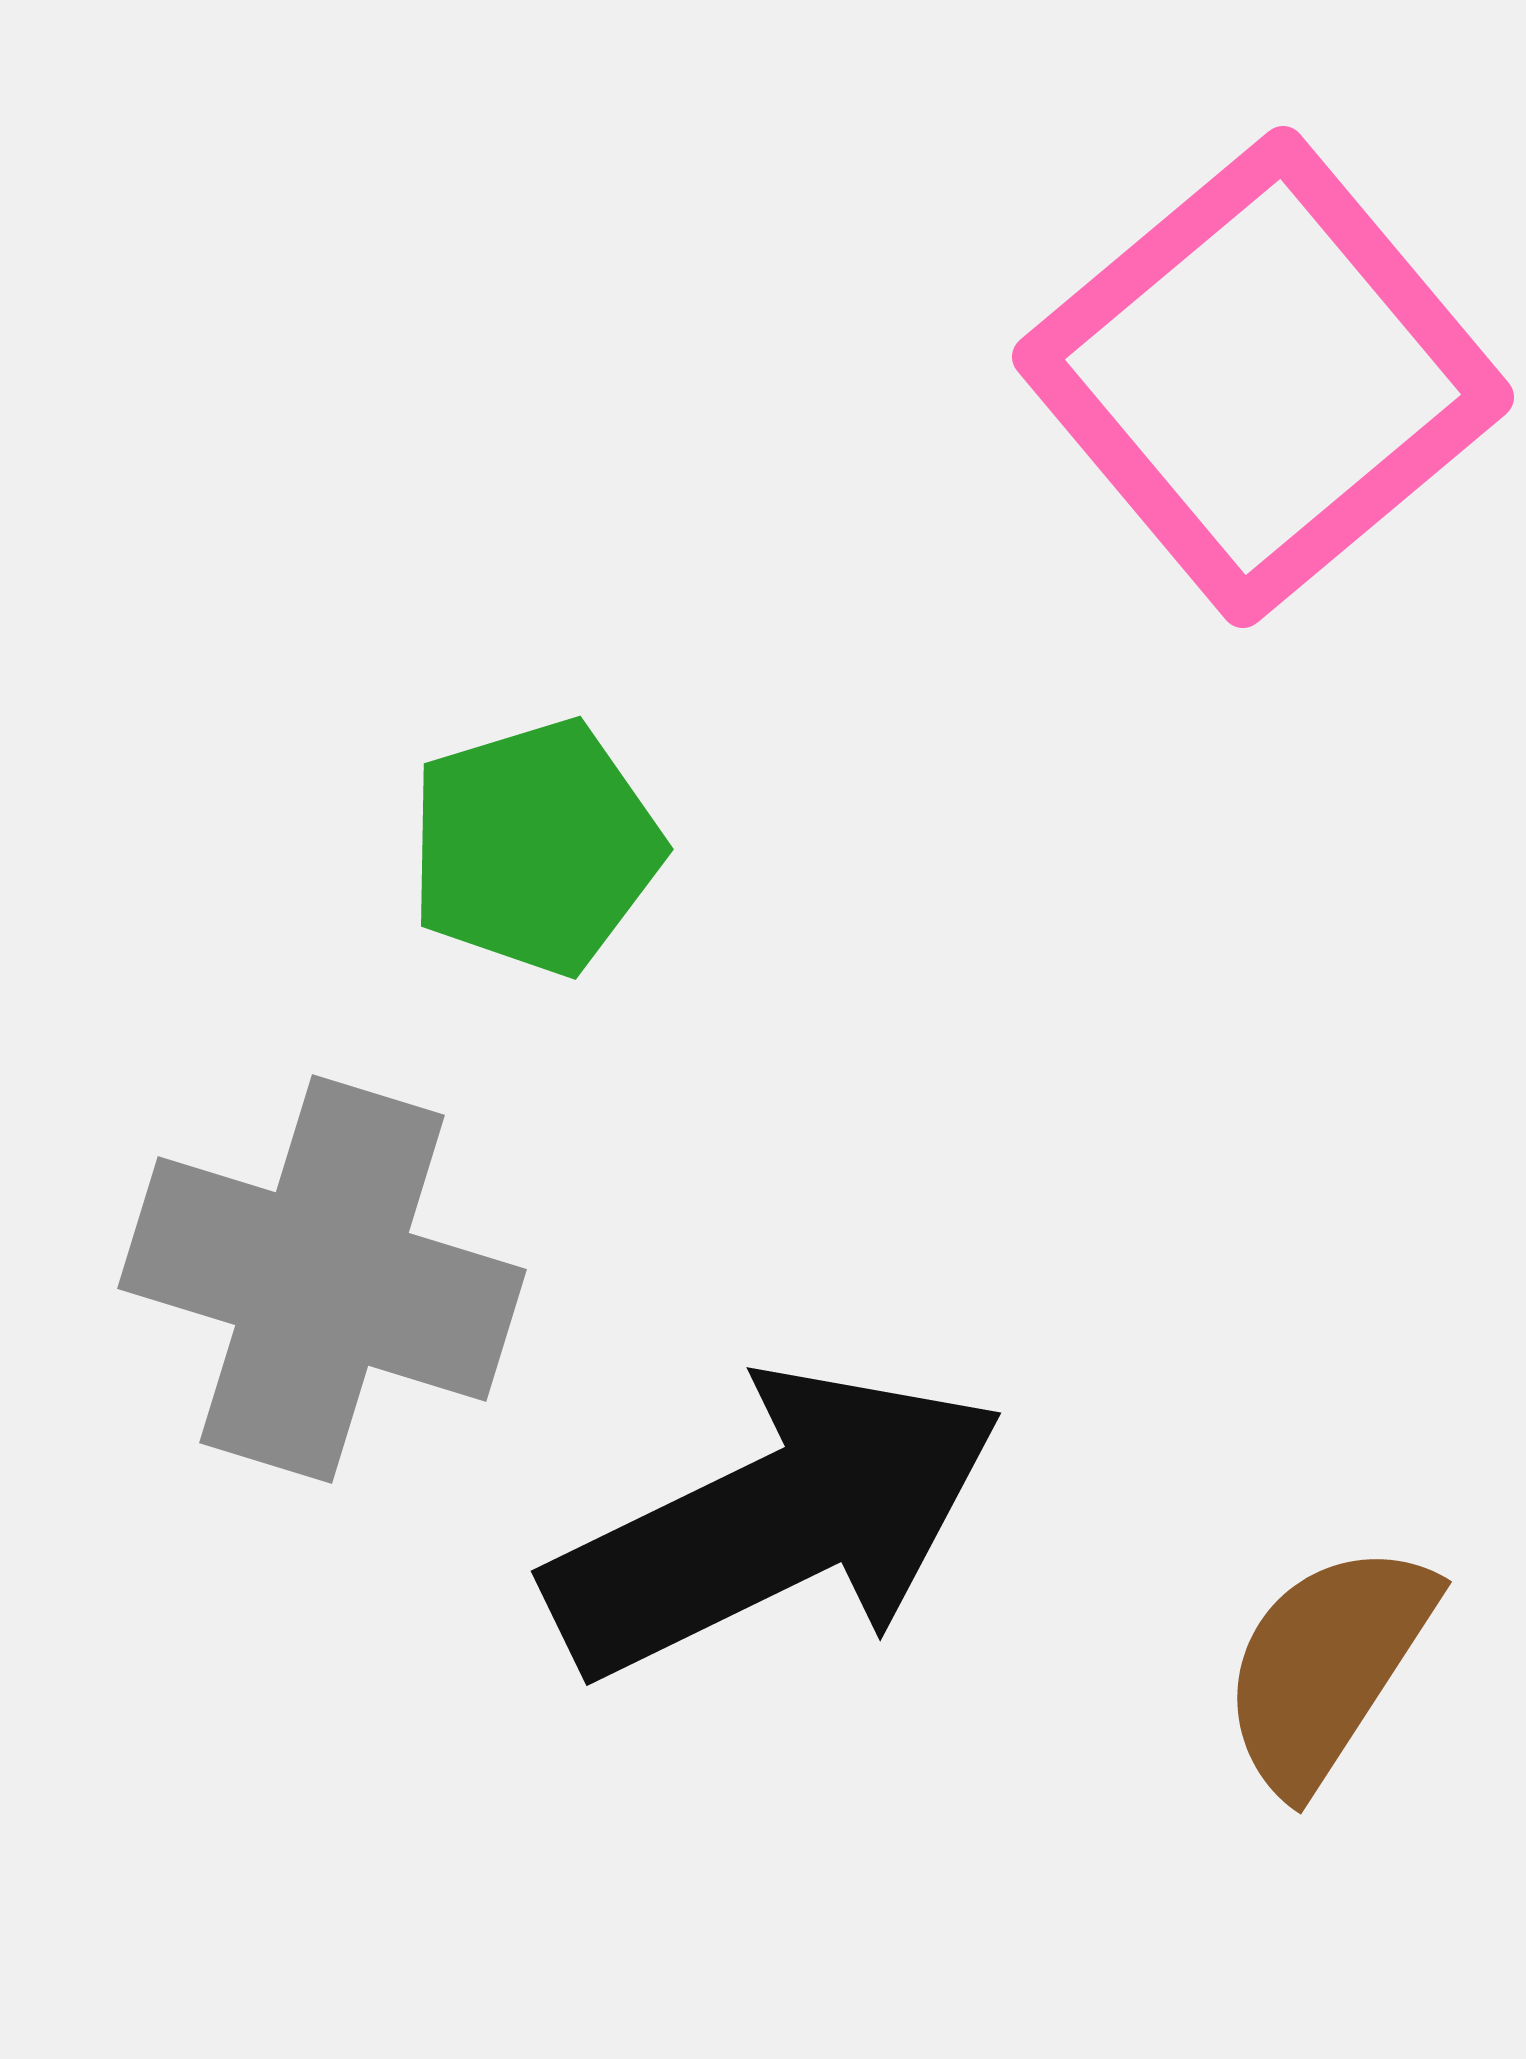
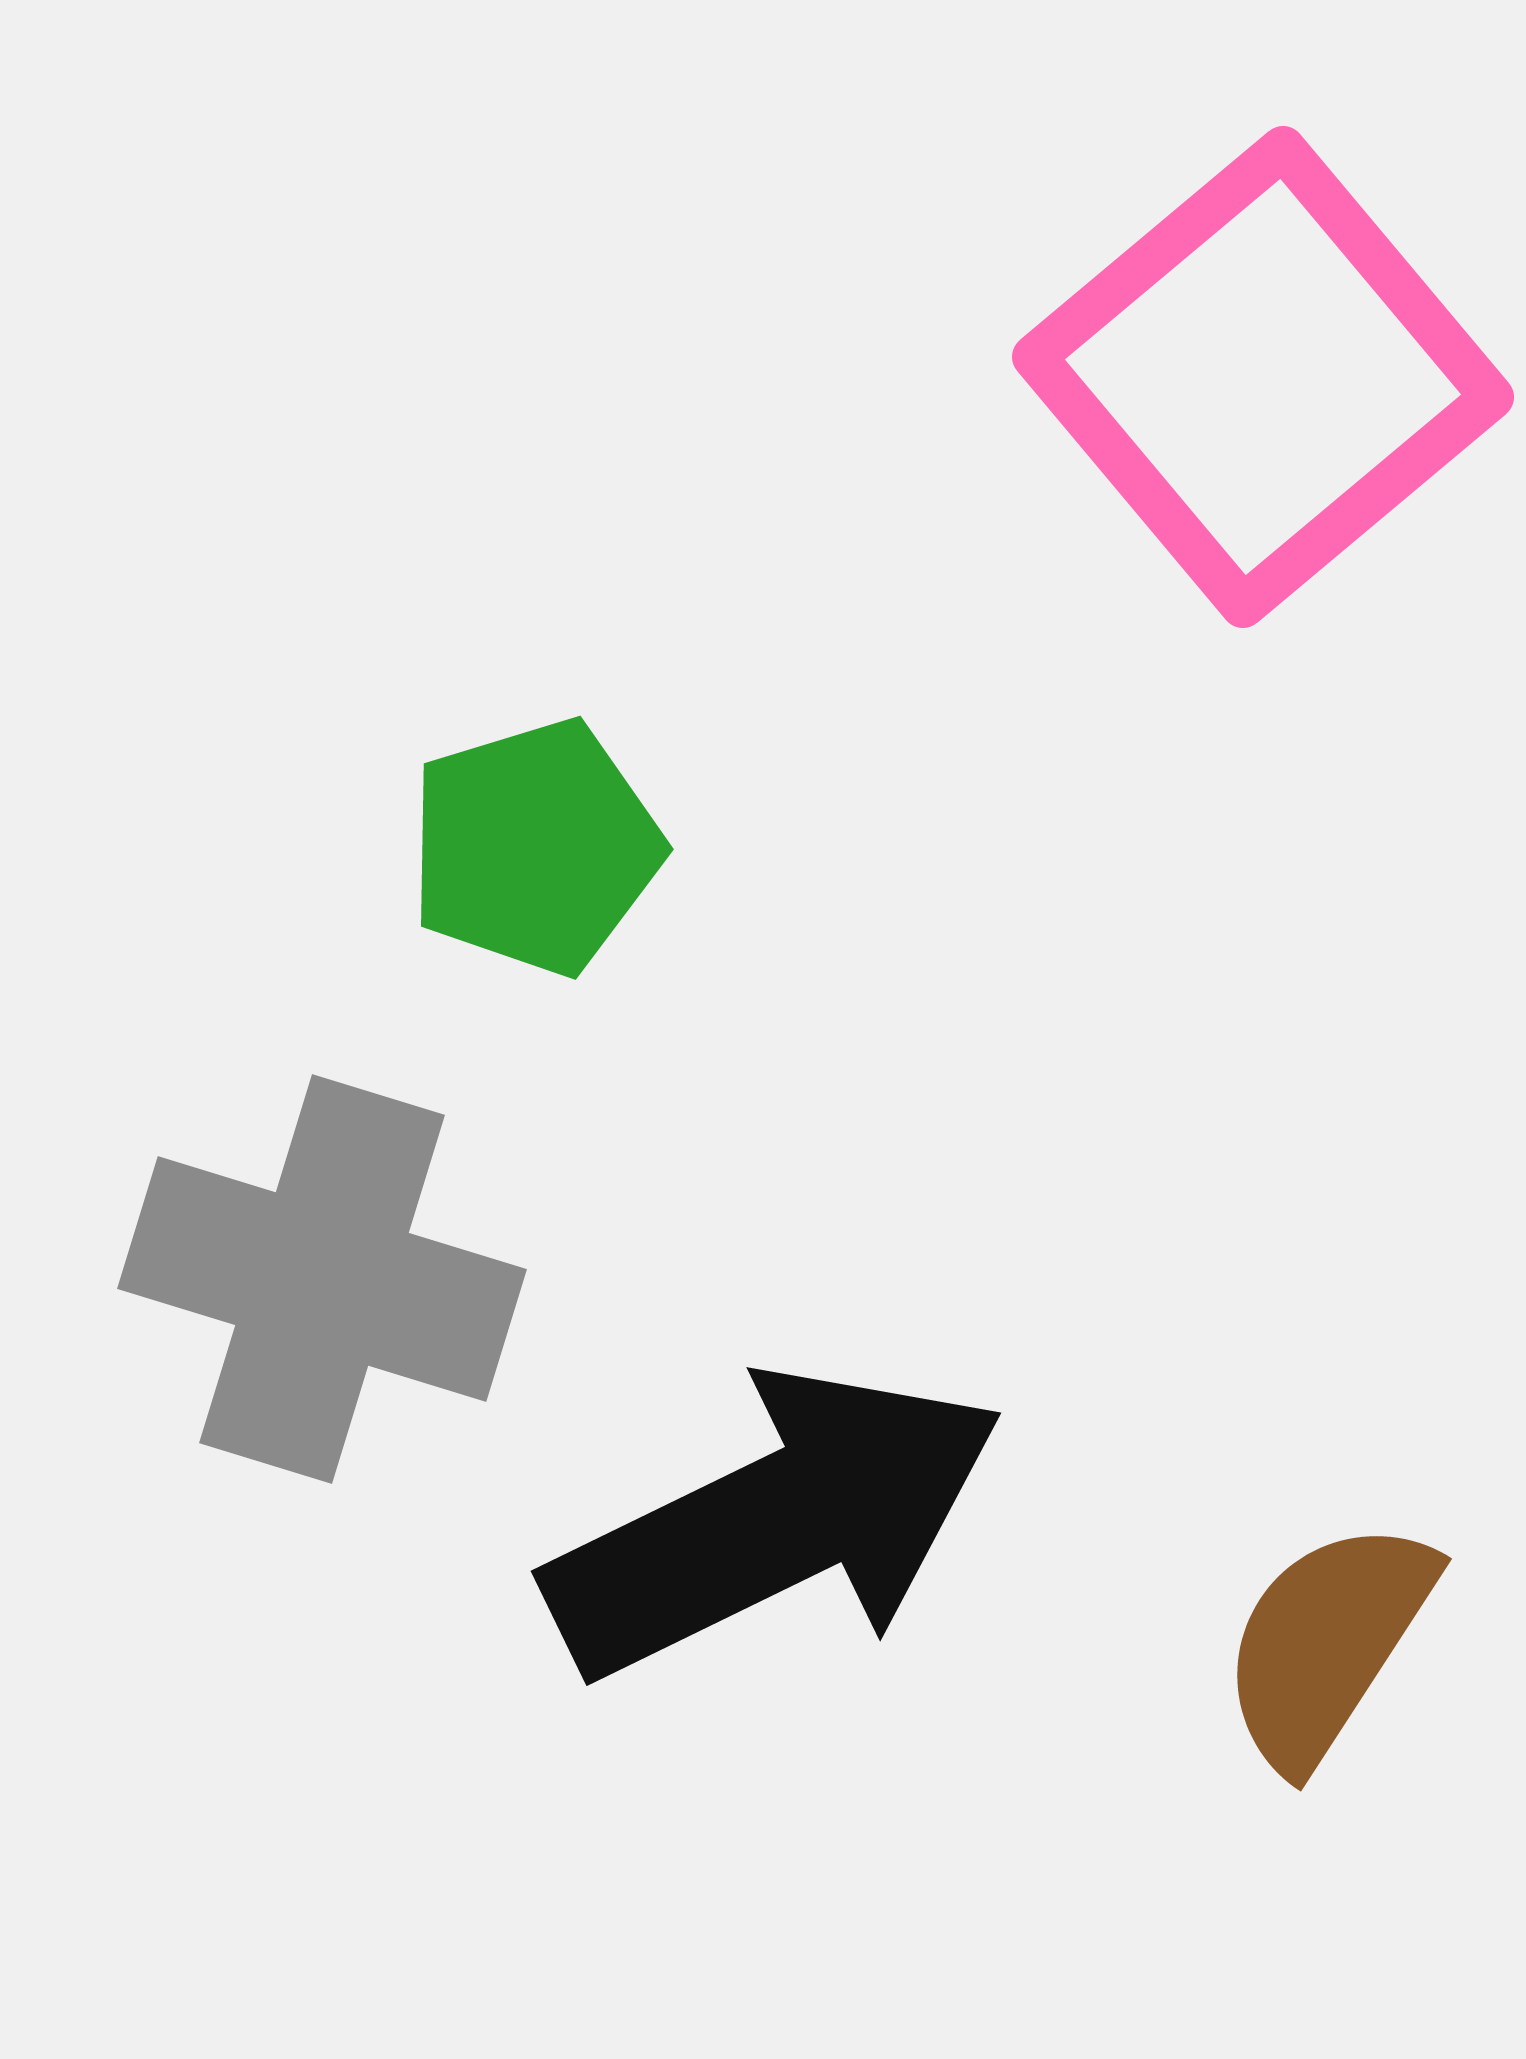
brown semicircle: moved 23 px up
